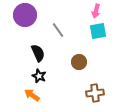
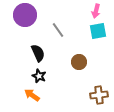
brown cross: moved 4 px right, 2 px down
